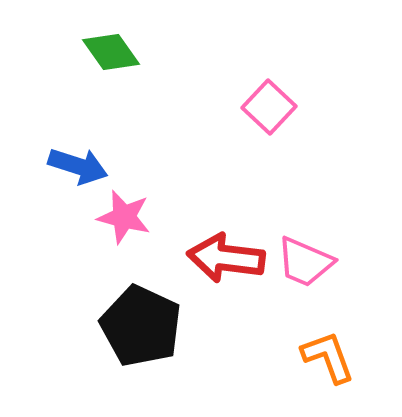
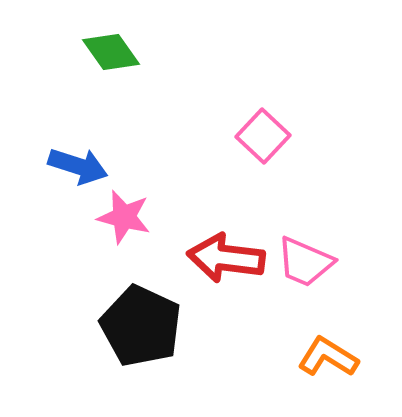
pink square: moved 6 px left, 29 px down
orange L-shape: rotated 38 degrees counterclockwise
